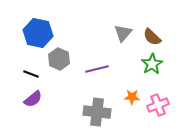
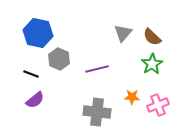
purple semicircle: moved 2 px right, 1 px down
